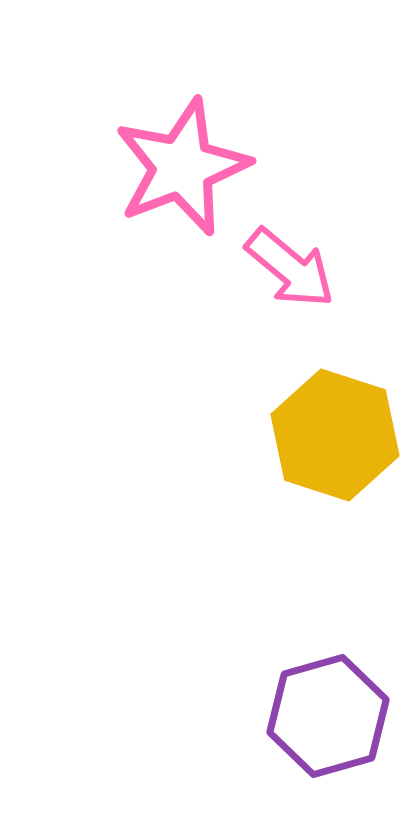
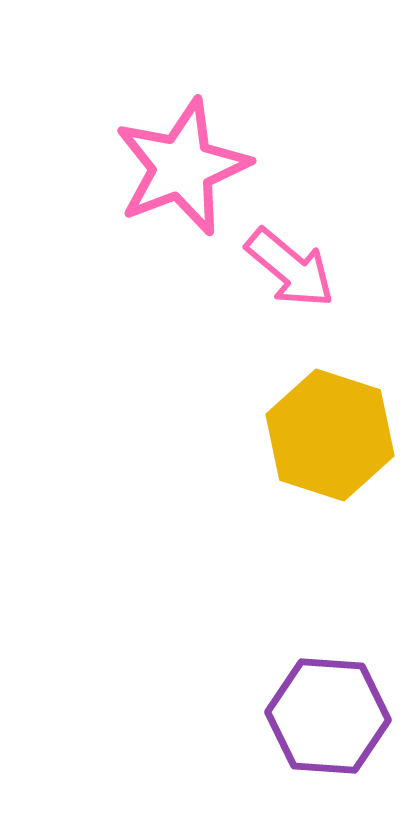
yellow hexagon: moved 5 px left
purple hexagon: rotated 20 degrees clockwise
